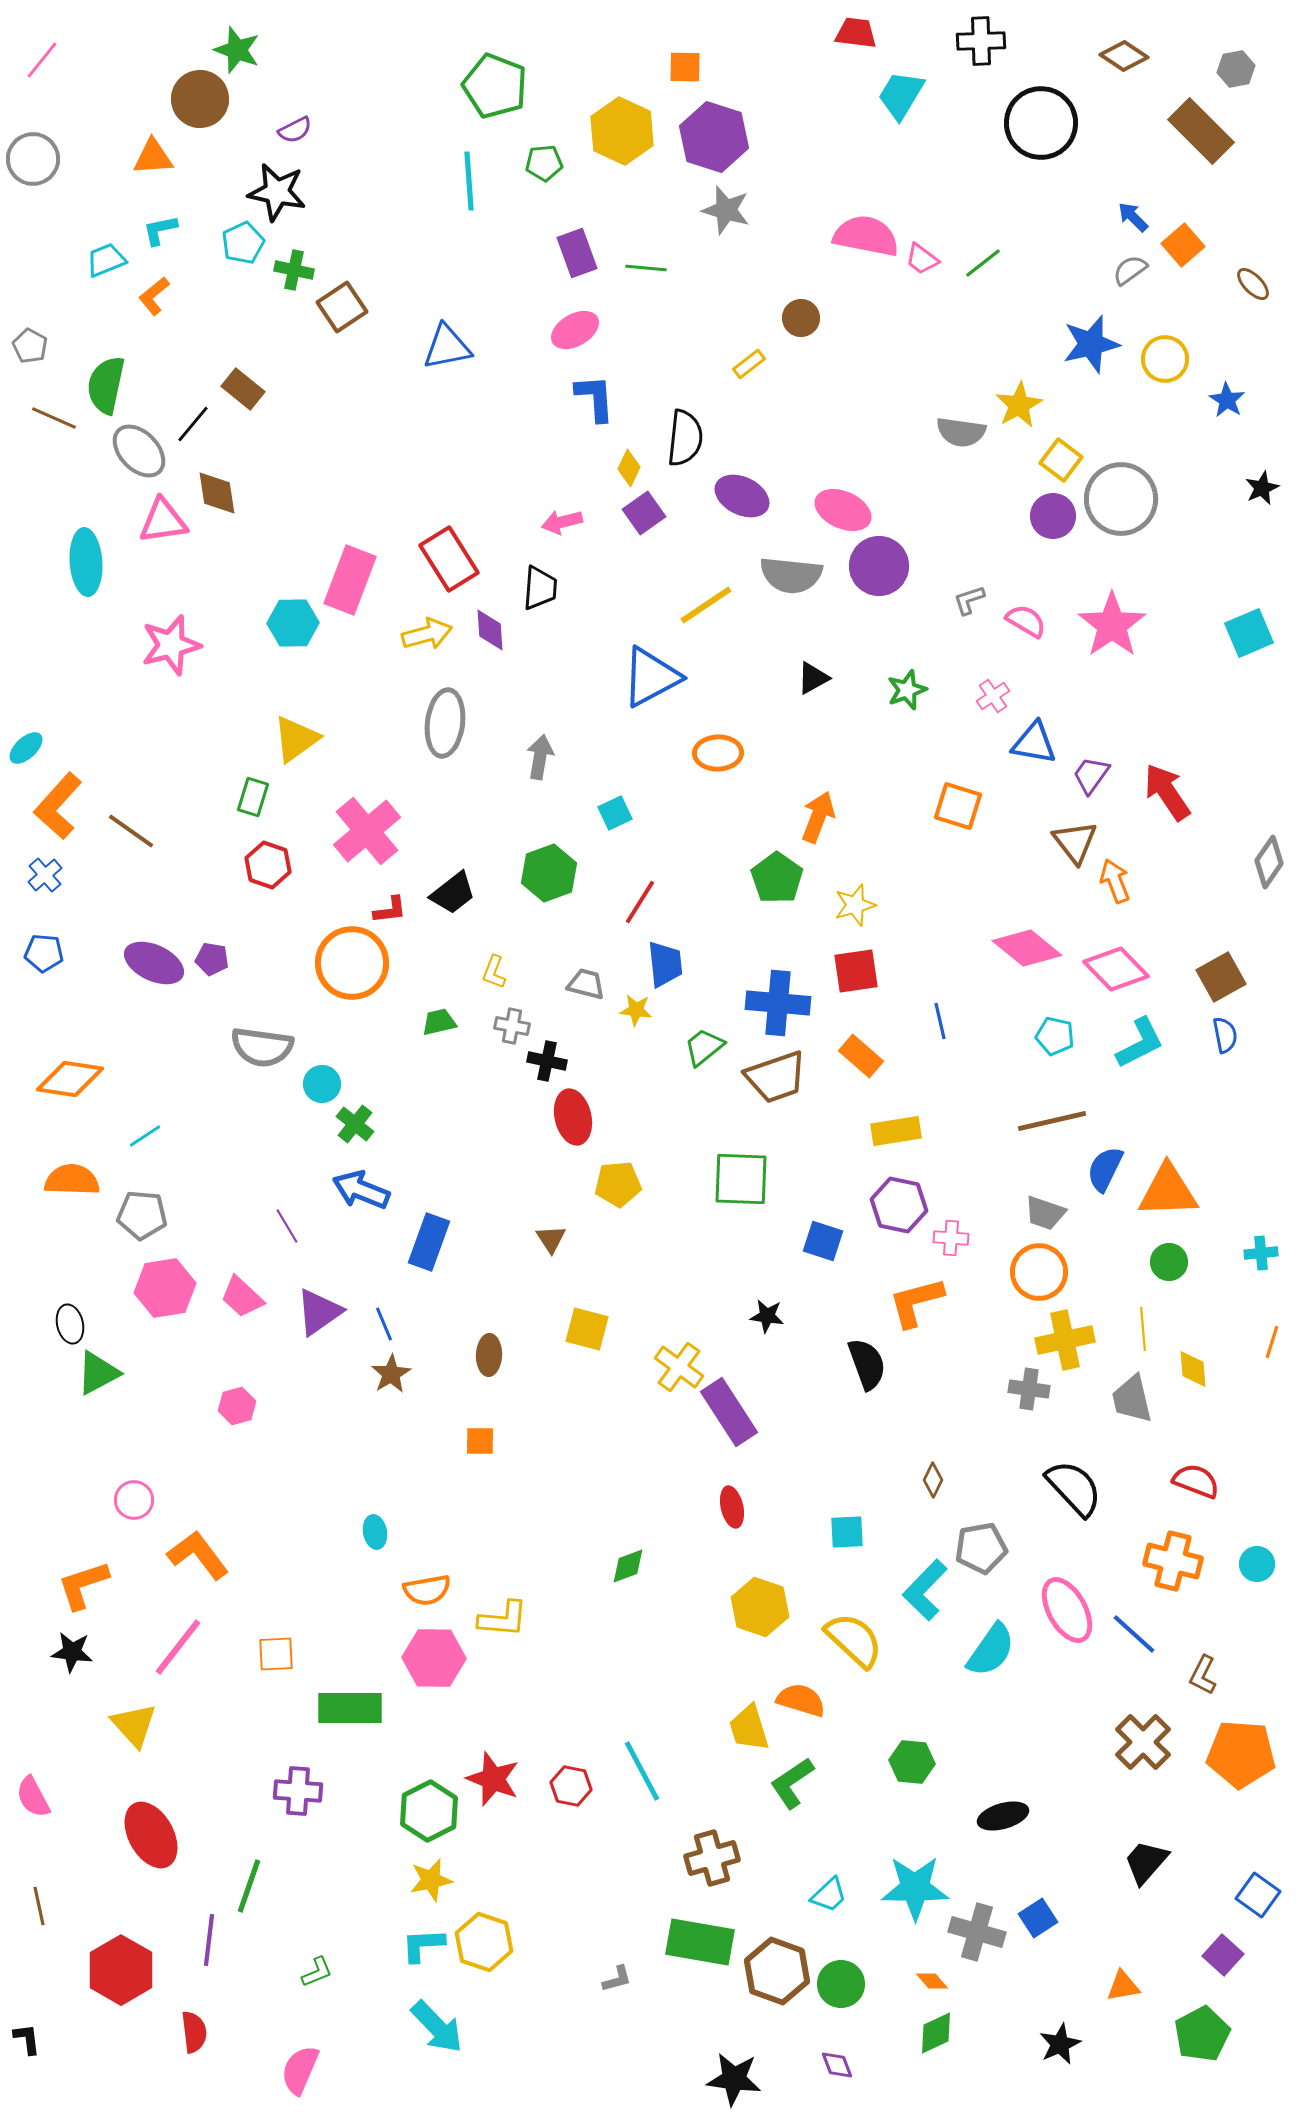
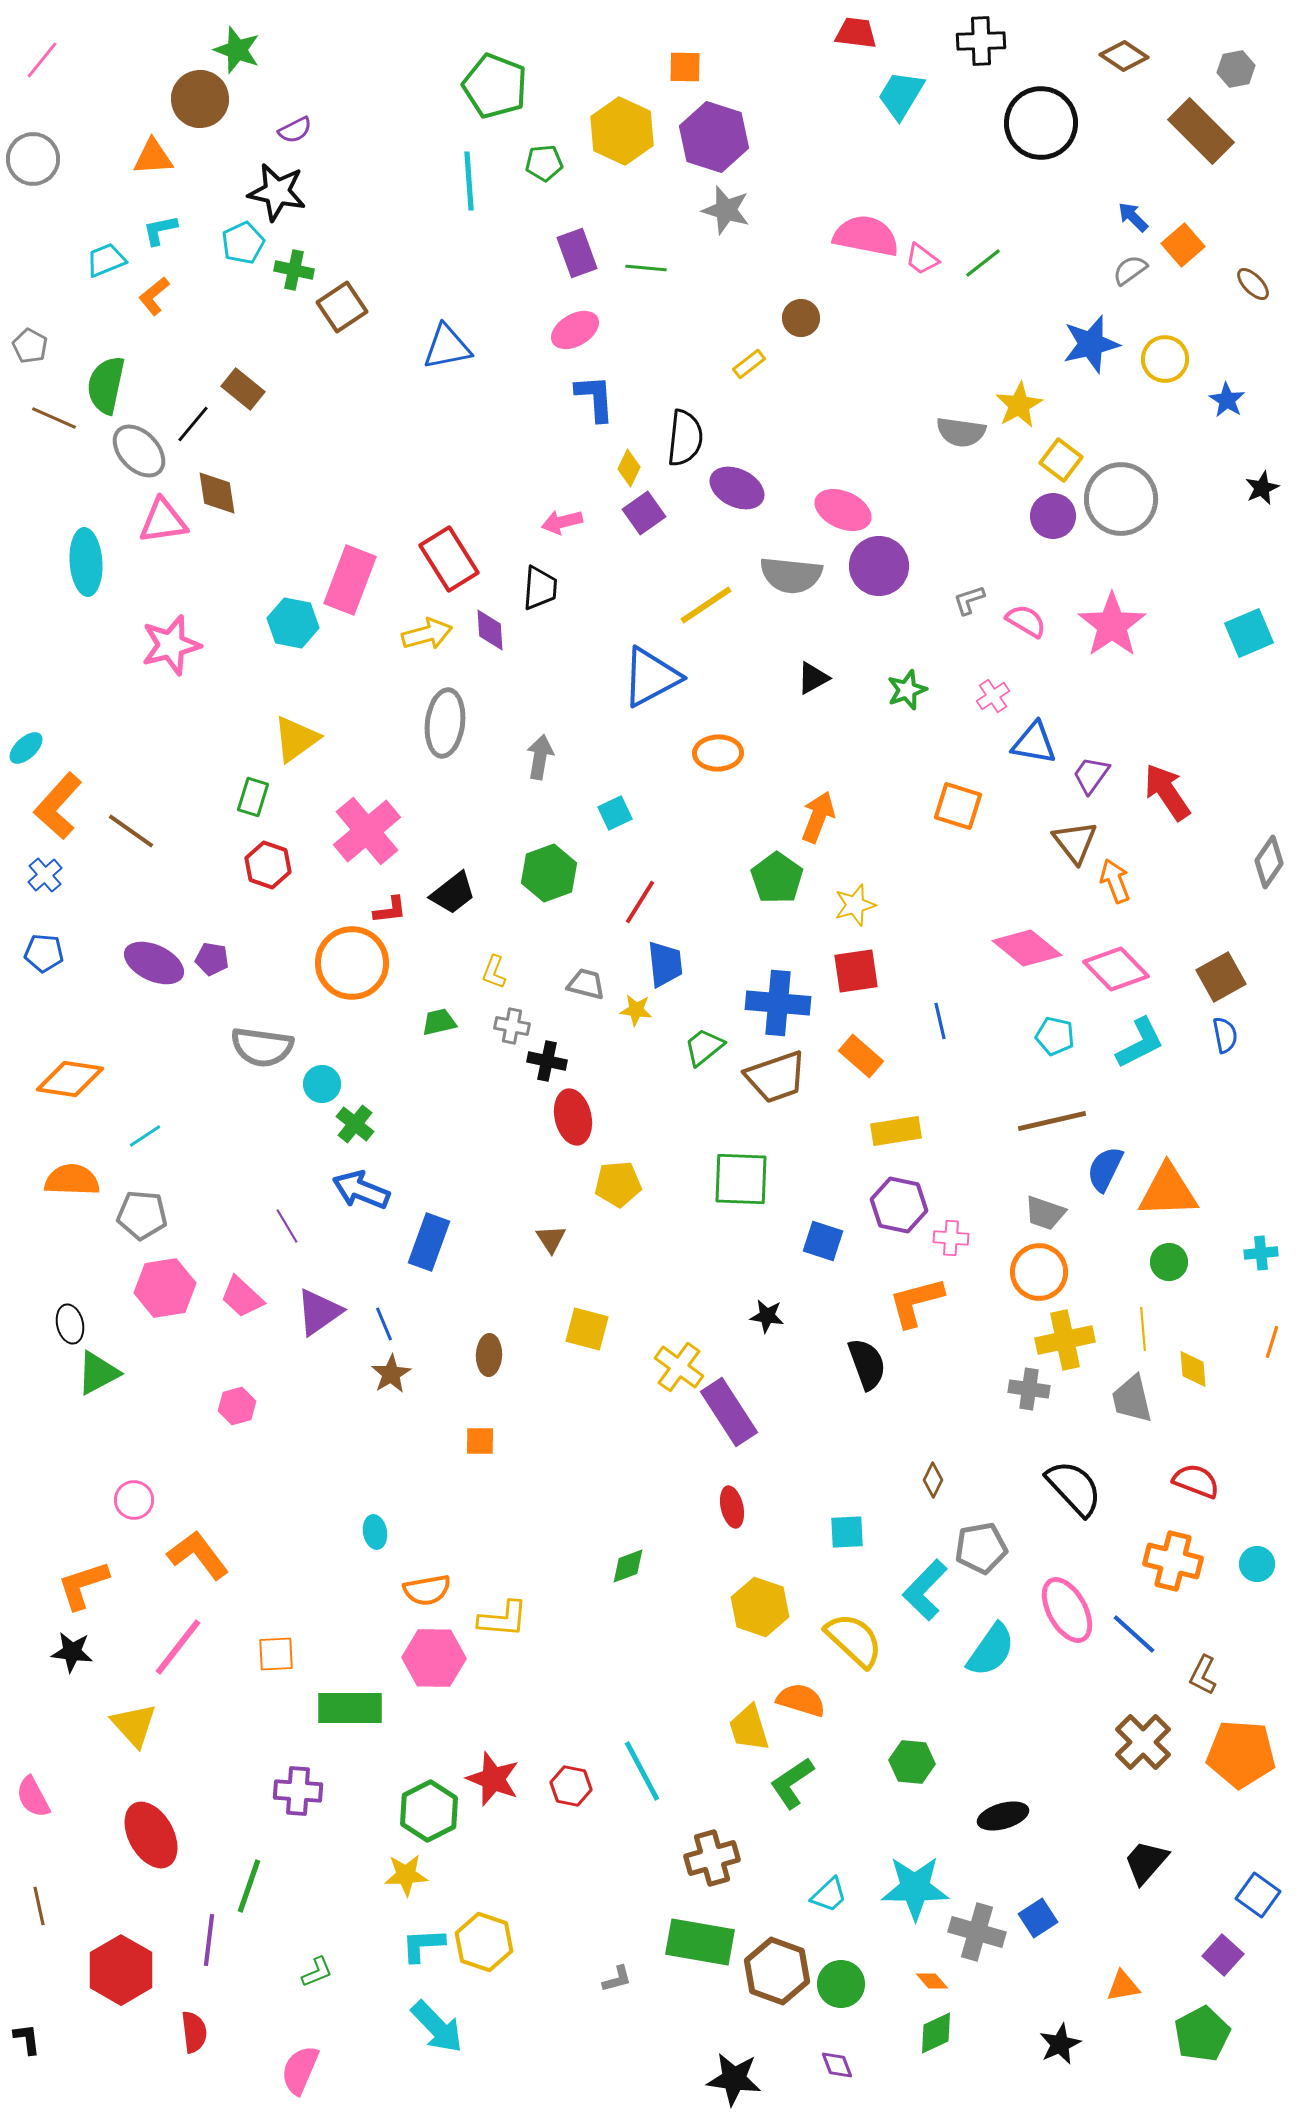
purple ellipse at (742, 496): moved 5 px left, 8 px up
cyan hexagon at (293, 623): rotated 12 degrees clockwise
yellow star at (431, 1880): moved 25 px left, 5 px up; rotated 9 degrees clockwise
